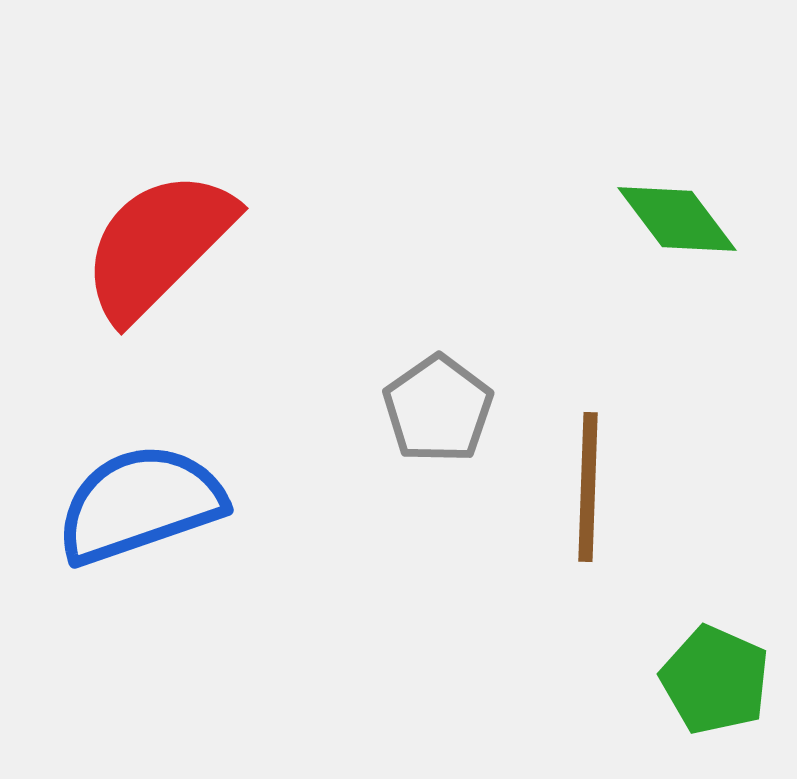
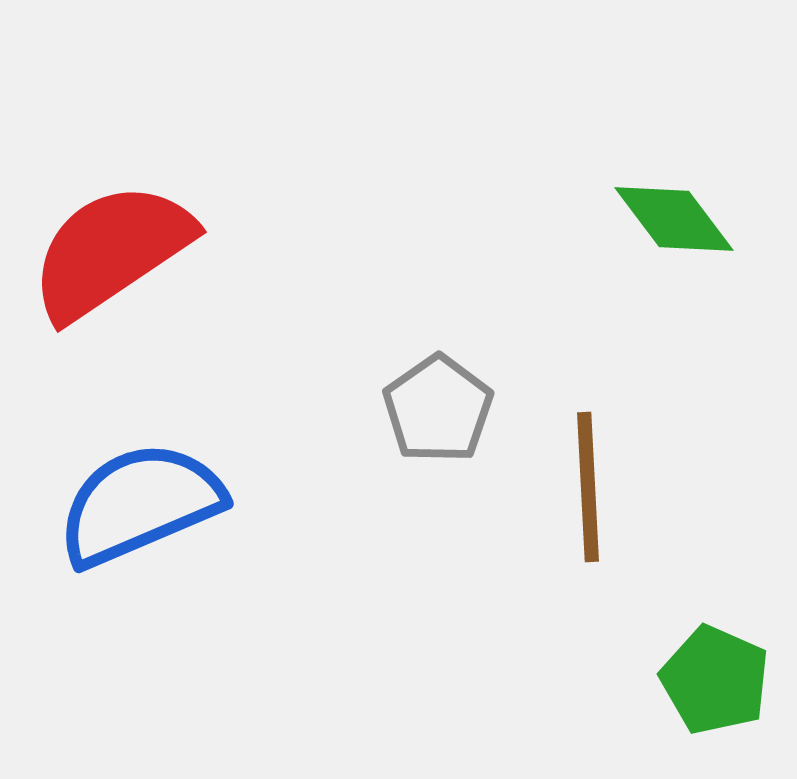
green diamond: moved 3 px left
red semicircle: moved 47 px left, 6 px down; rotated 11 degrees clockwise
brown line: rotated 5 degrees counterclockwise
blue semicircle: rotated 4 degrees counterclockwise
